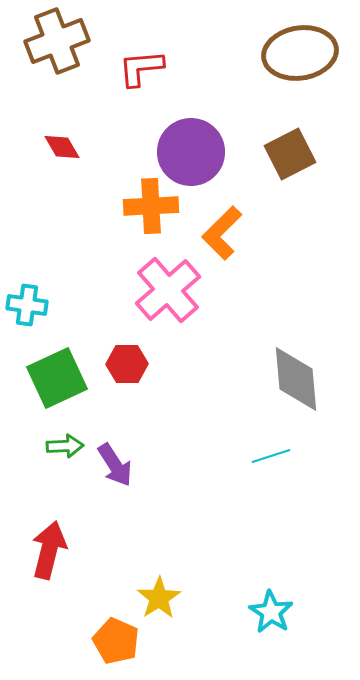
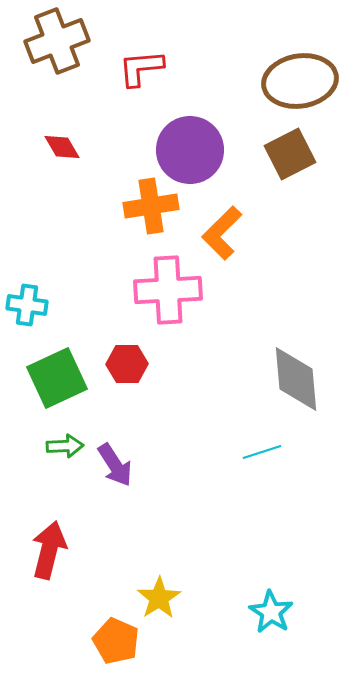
brown ellipse: moved 28 px down
purple circle: moved 1 px left, 2 px up
orange cross: rotated 6 degrees counterclockwise
pink cross: rotated 38 degrees clockwise
cyan line: moved 9 px left, 4 px up
